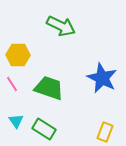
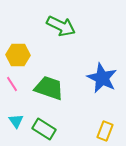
yellow rectangle: moved 1 px up
